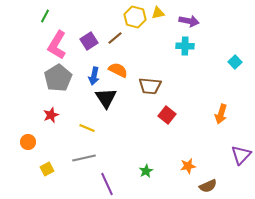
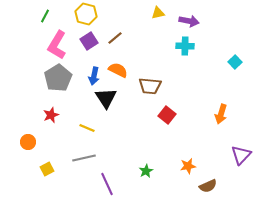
yellow hexagon: moved 49 px left, 3 px up
